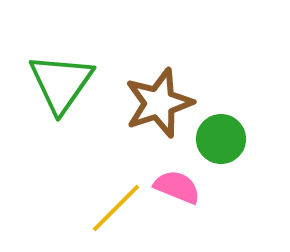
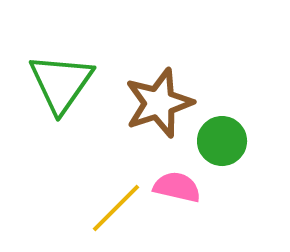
green circle: moved 1 px right, 2 px down
pink semicircle: rotated 9 degrees counterclockwise
